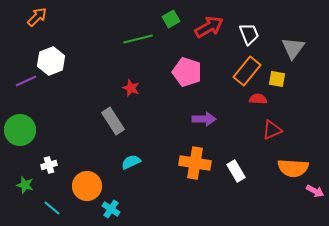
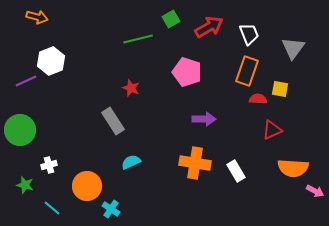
orange arrow: rotated 60 degrees clockwise
orange rectangle: rotated 20 degrees counterclockwise
yellow square: moved 3 px right, 10 px down
